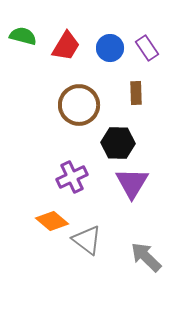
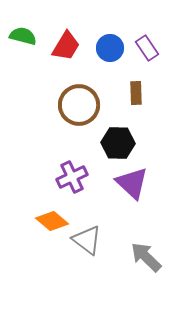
purple triangle: rotated 18 degrees counterclockwise
